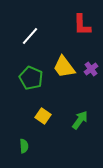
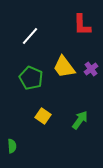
green semicircle: moved 12 px left
